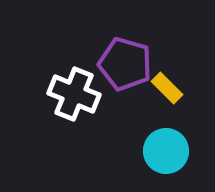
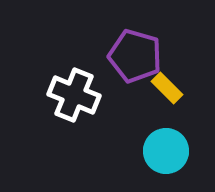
purple pentagon: moved 10 px right, 8 px up
white cross: moved 1 px down
